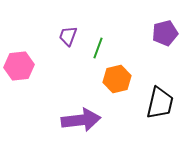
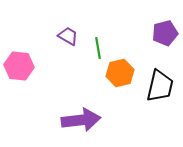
purple trapezoid: rotated 100 degrees clockwise
green line: rotated 30 degrees counterclockwise
pink hexagon: rotated 12 degrees clockwise
orange hexagon: moved 3 px right, 6 px up
black trapezoid: moved 17 px up
